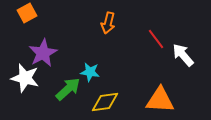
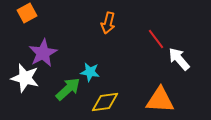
white arrow: moved 4 px left, 4 px down
